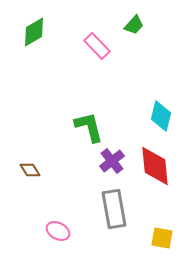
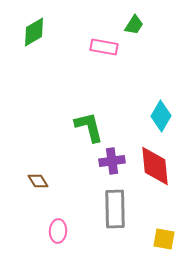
green trapezoid: rotated 10 degrees counterclockwise
pink rectangle: moved 7 px right, 1 px down; rotated 36 degrees counterclockwise
cyan diamond: rotated 16 degrees clockwise
purple cross: rotated 30 degrees clockwise
brown diamond: moved 8 px right, 11 px down
gray rectangle: moved 1 px right; rotated 9 degrees clockwise
pink ellipse: rotated 65 degrees clockwise
yellow square: moved 2 px right, 1 px down
